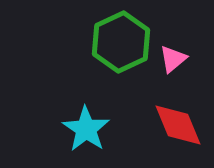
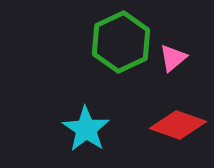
pink triangle: moved 1 px up
red diamond: rotated 48 degrees counterclockwise
